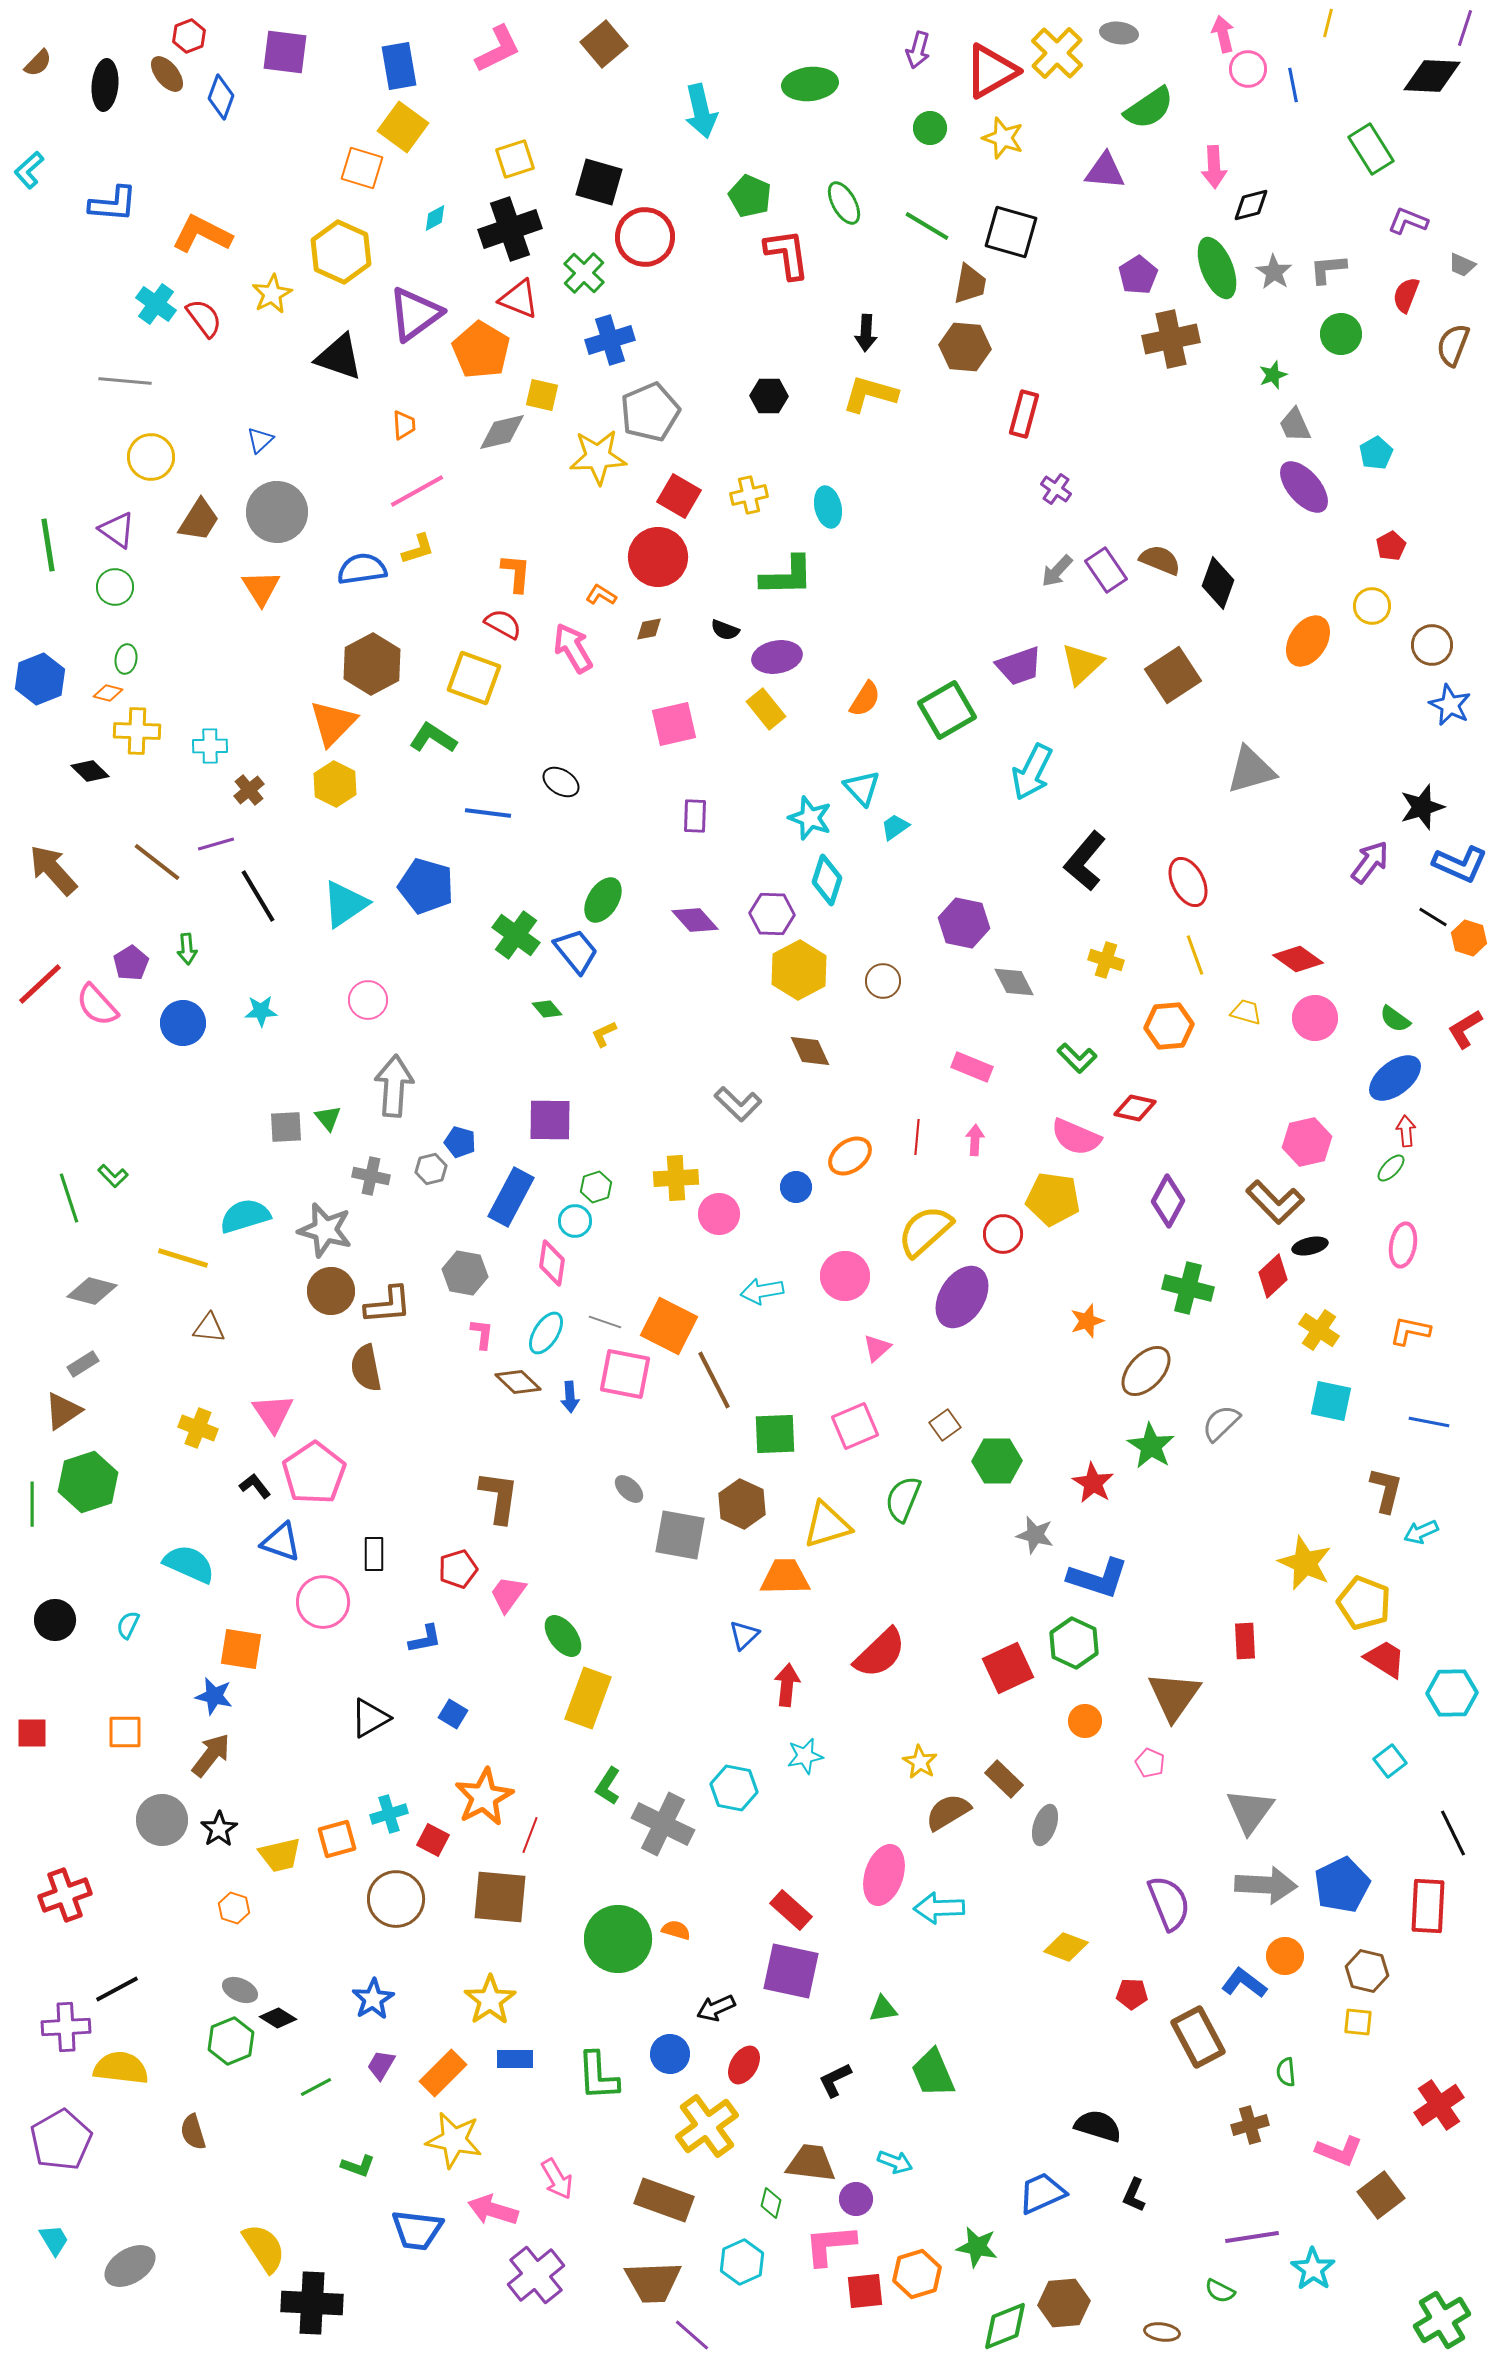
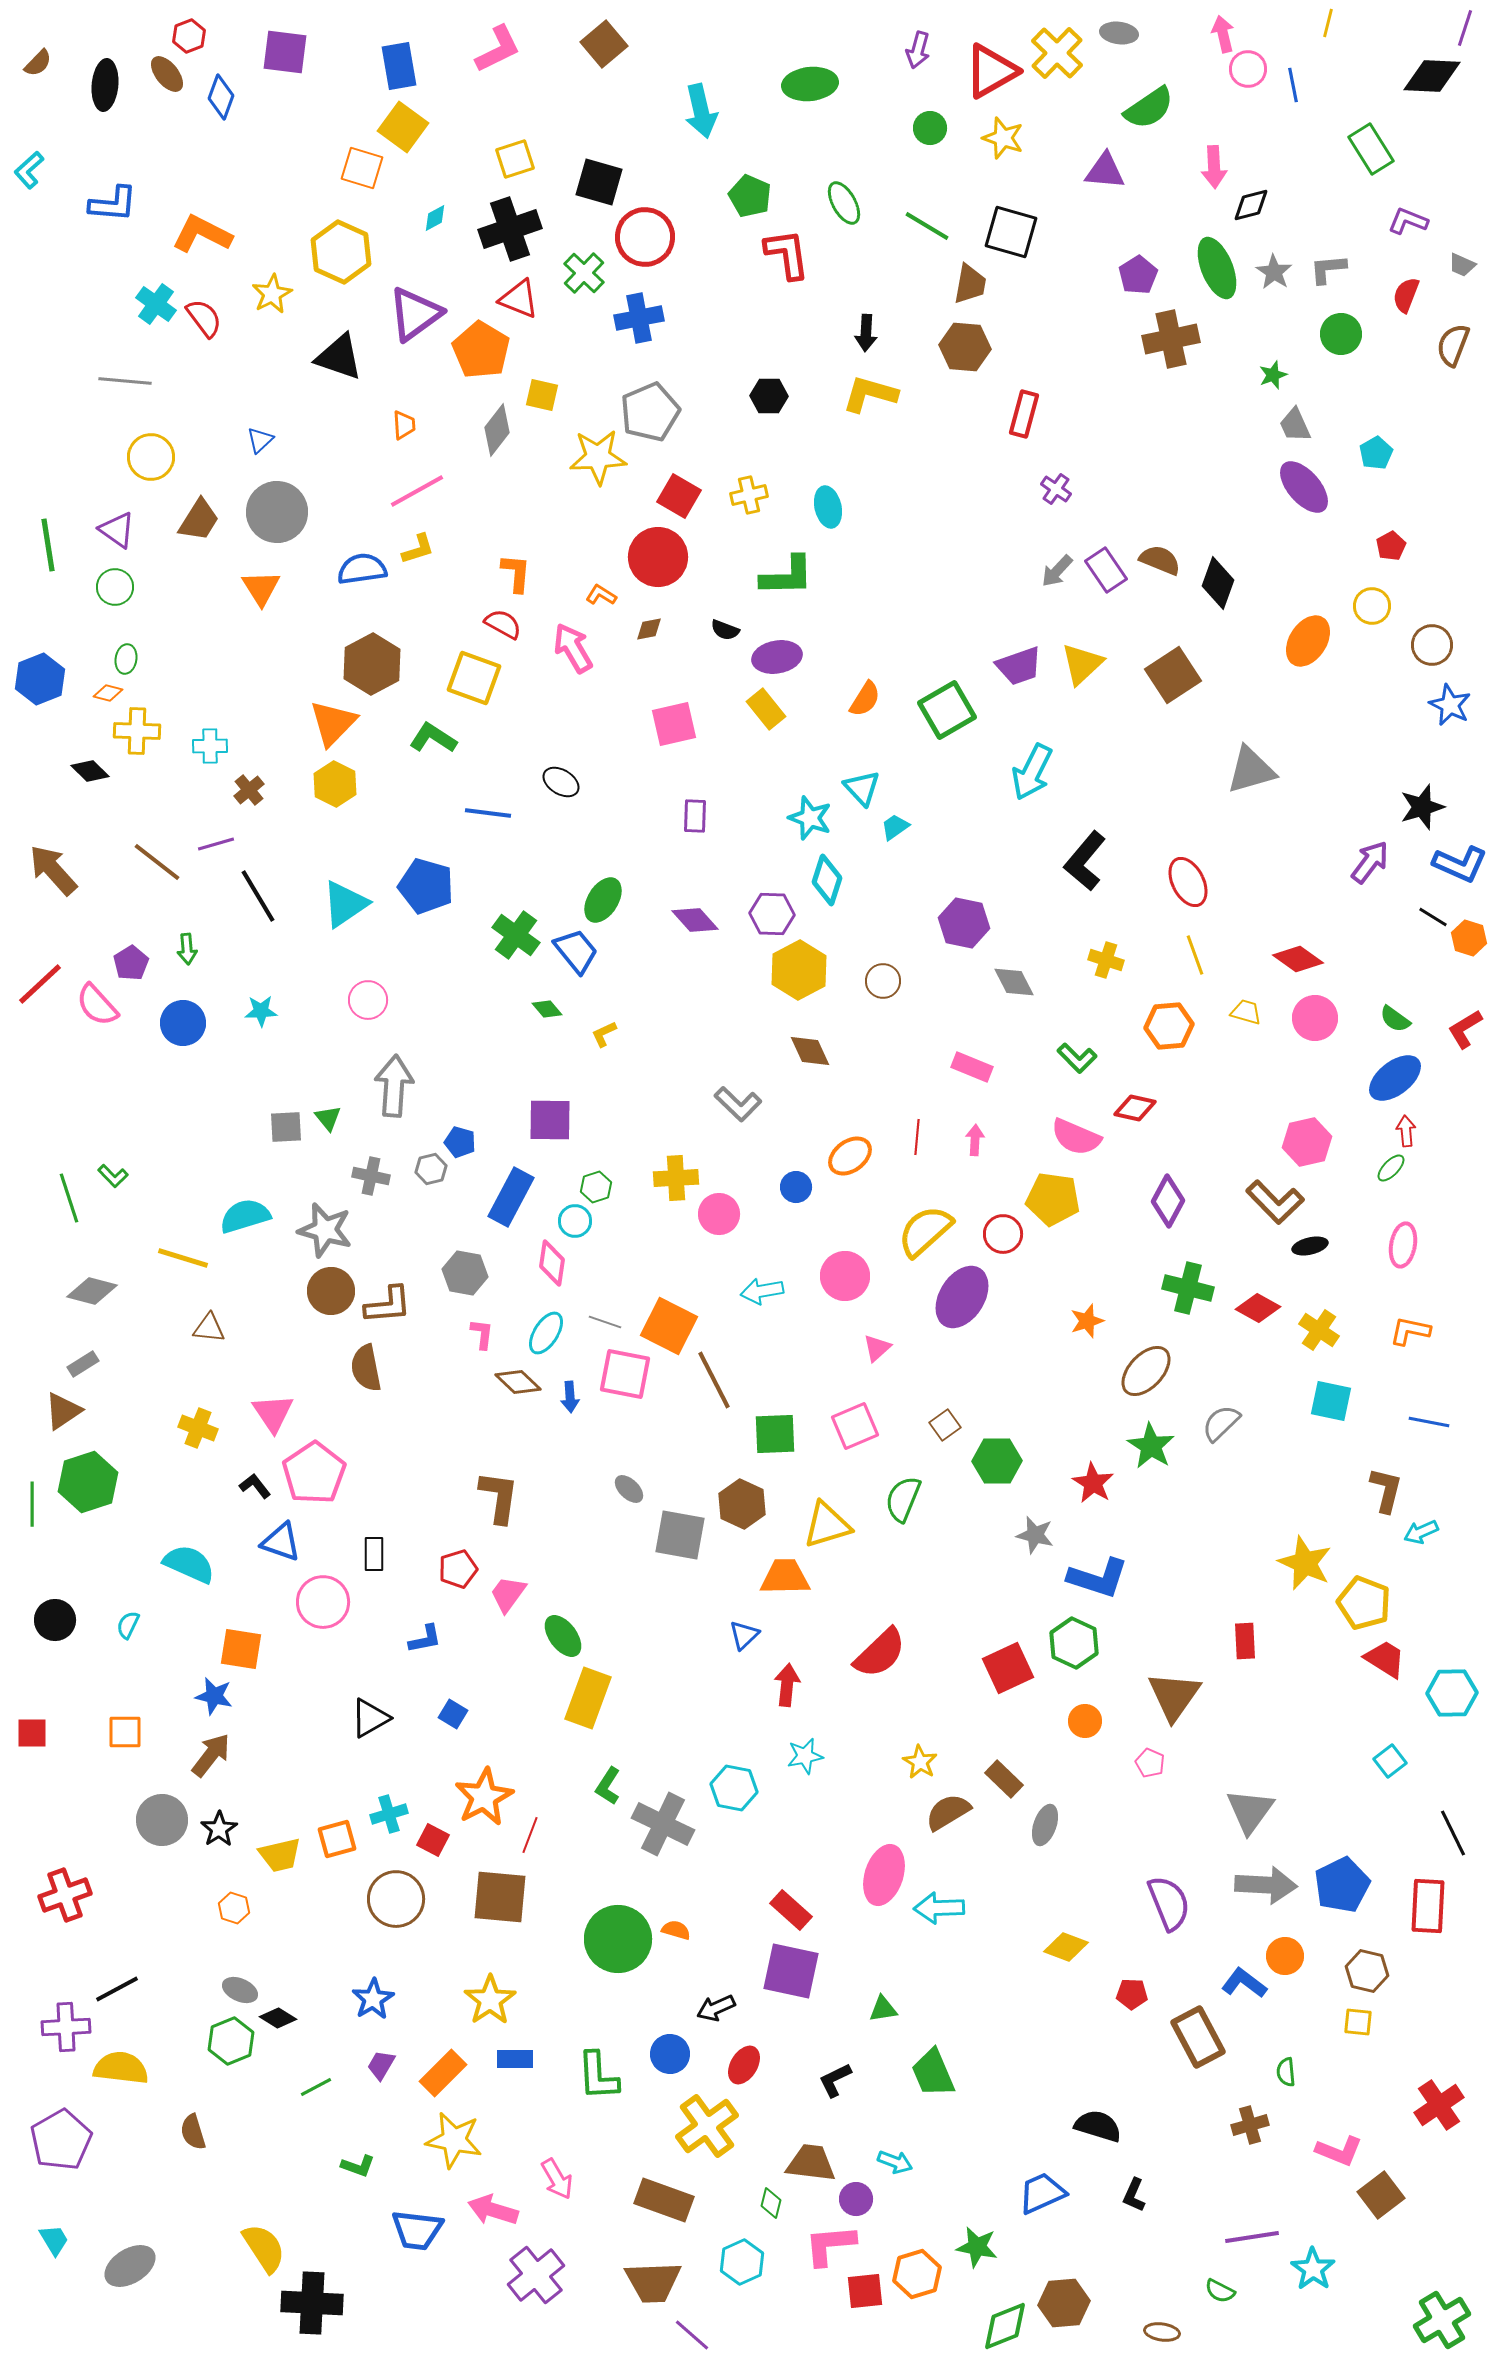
blue cross at (610, 340): moved 29 px right, 22 px up; rotated 6 degrees clockwise
gray diamond at (502, 432): moved 5 px left, 2 px up; rotated 39 degrees counterclockwise
red diamond at (1273, 1276): moved 15 px left, 32 px down; rotated 72 degrees clockwise
